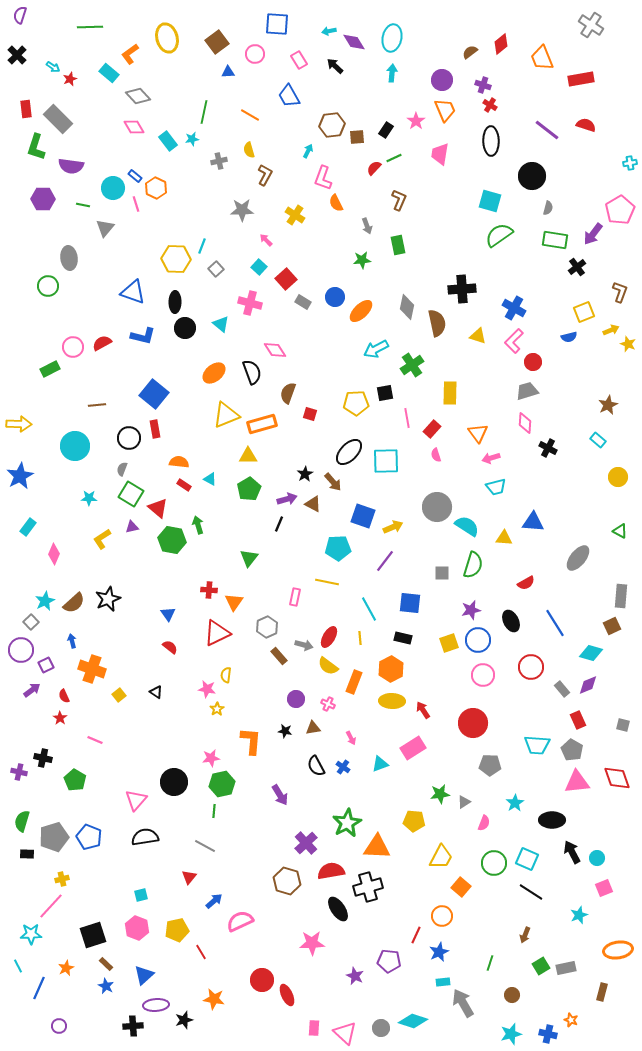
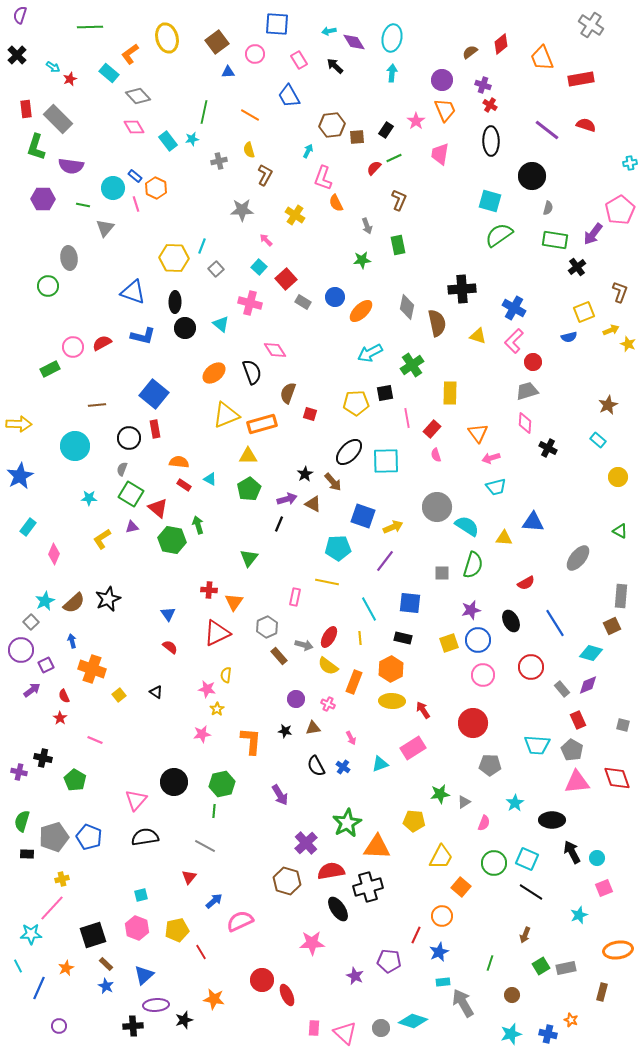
yellow hexagon at (176, 259): moved 2 px left, 1 px up
cyan arrow at (376, 349): moved 6 px left, 4 px down
pink star at (211, 758): moved 9 px left, 24 px up
pink line at (51, 906): moved 1 px right, 2 px down
